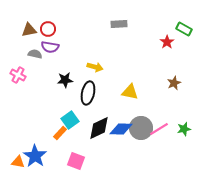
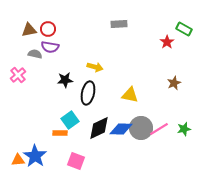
pink cross: rotated 21 degrees clockwise
yellow triangle: moved 3 px down
orange rectangle: rotated 48 degrees clockwise
orange triangle: moved 2 px up; rotated 16 degrees counterclockwise
